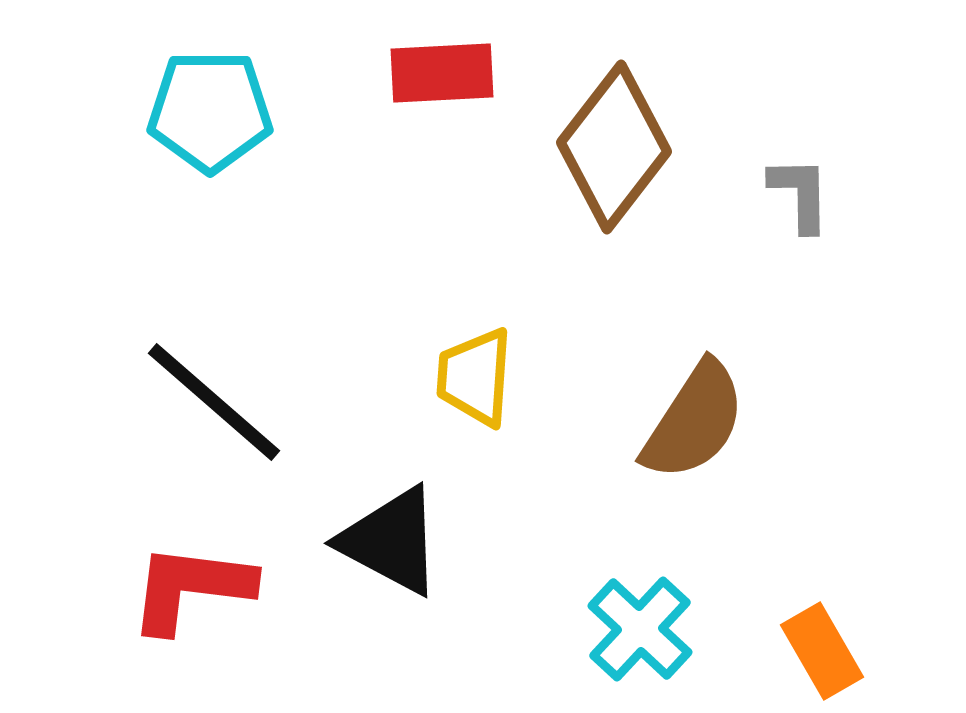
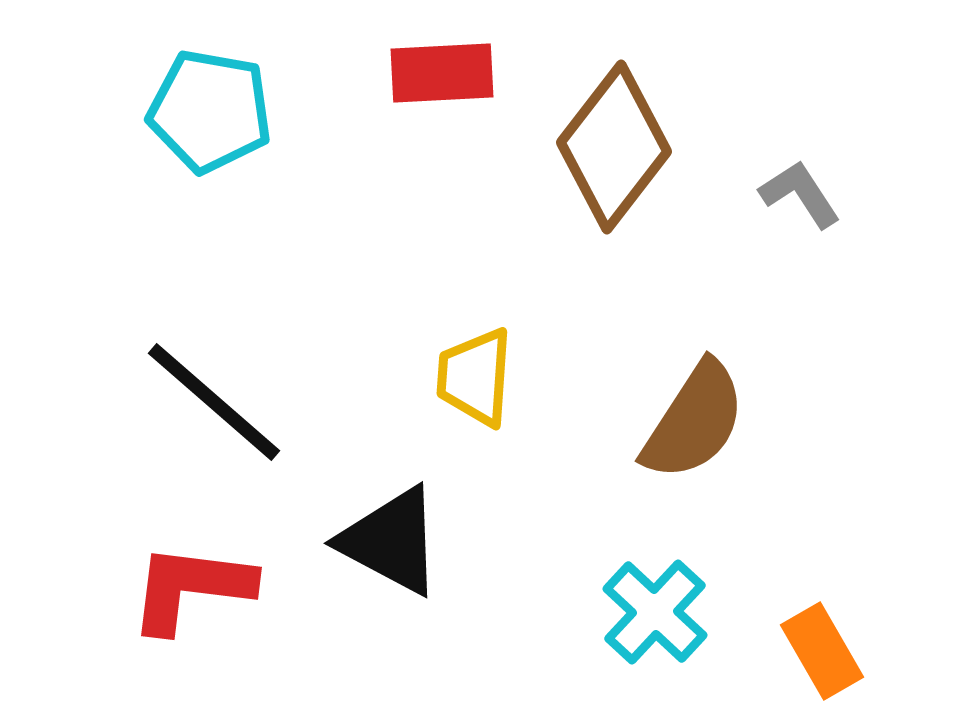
cyan pentagon: rotated 10 degrees clockwise
gray L-shape: rotated 32 degrees counterclockwise
cyan cross: moved 15 px right, 17 px up
